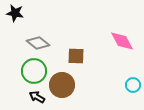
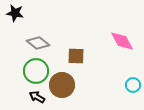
green circle: moved 2 px right
